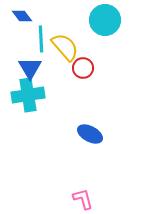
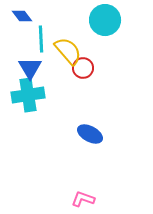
yellow semicircle: moved 3 px right, 4 px down
pink L-shape: rotated 55 degrees counterclockwise
